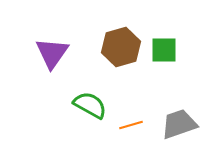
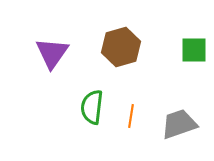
green square: moved 30 px right
green semicircle: moved 2 px right, 2 px down; rotated 112 degrees counterclockwise
orange line: moved 9 px up; rotated 65 degrees counterclockwise
